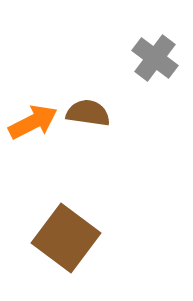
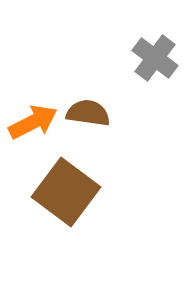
brown square: moved 46 px up
